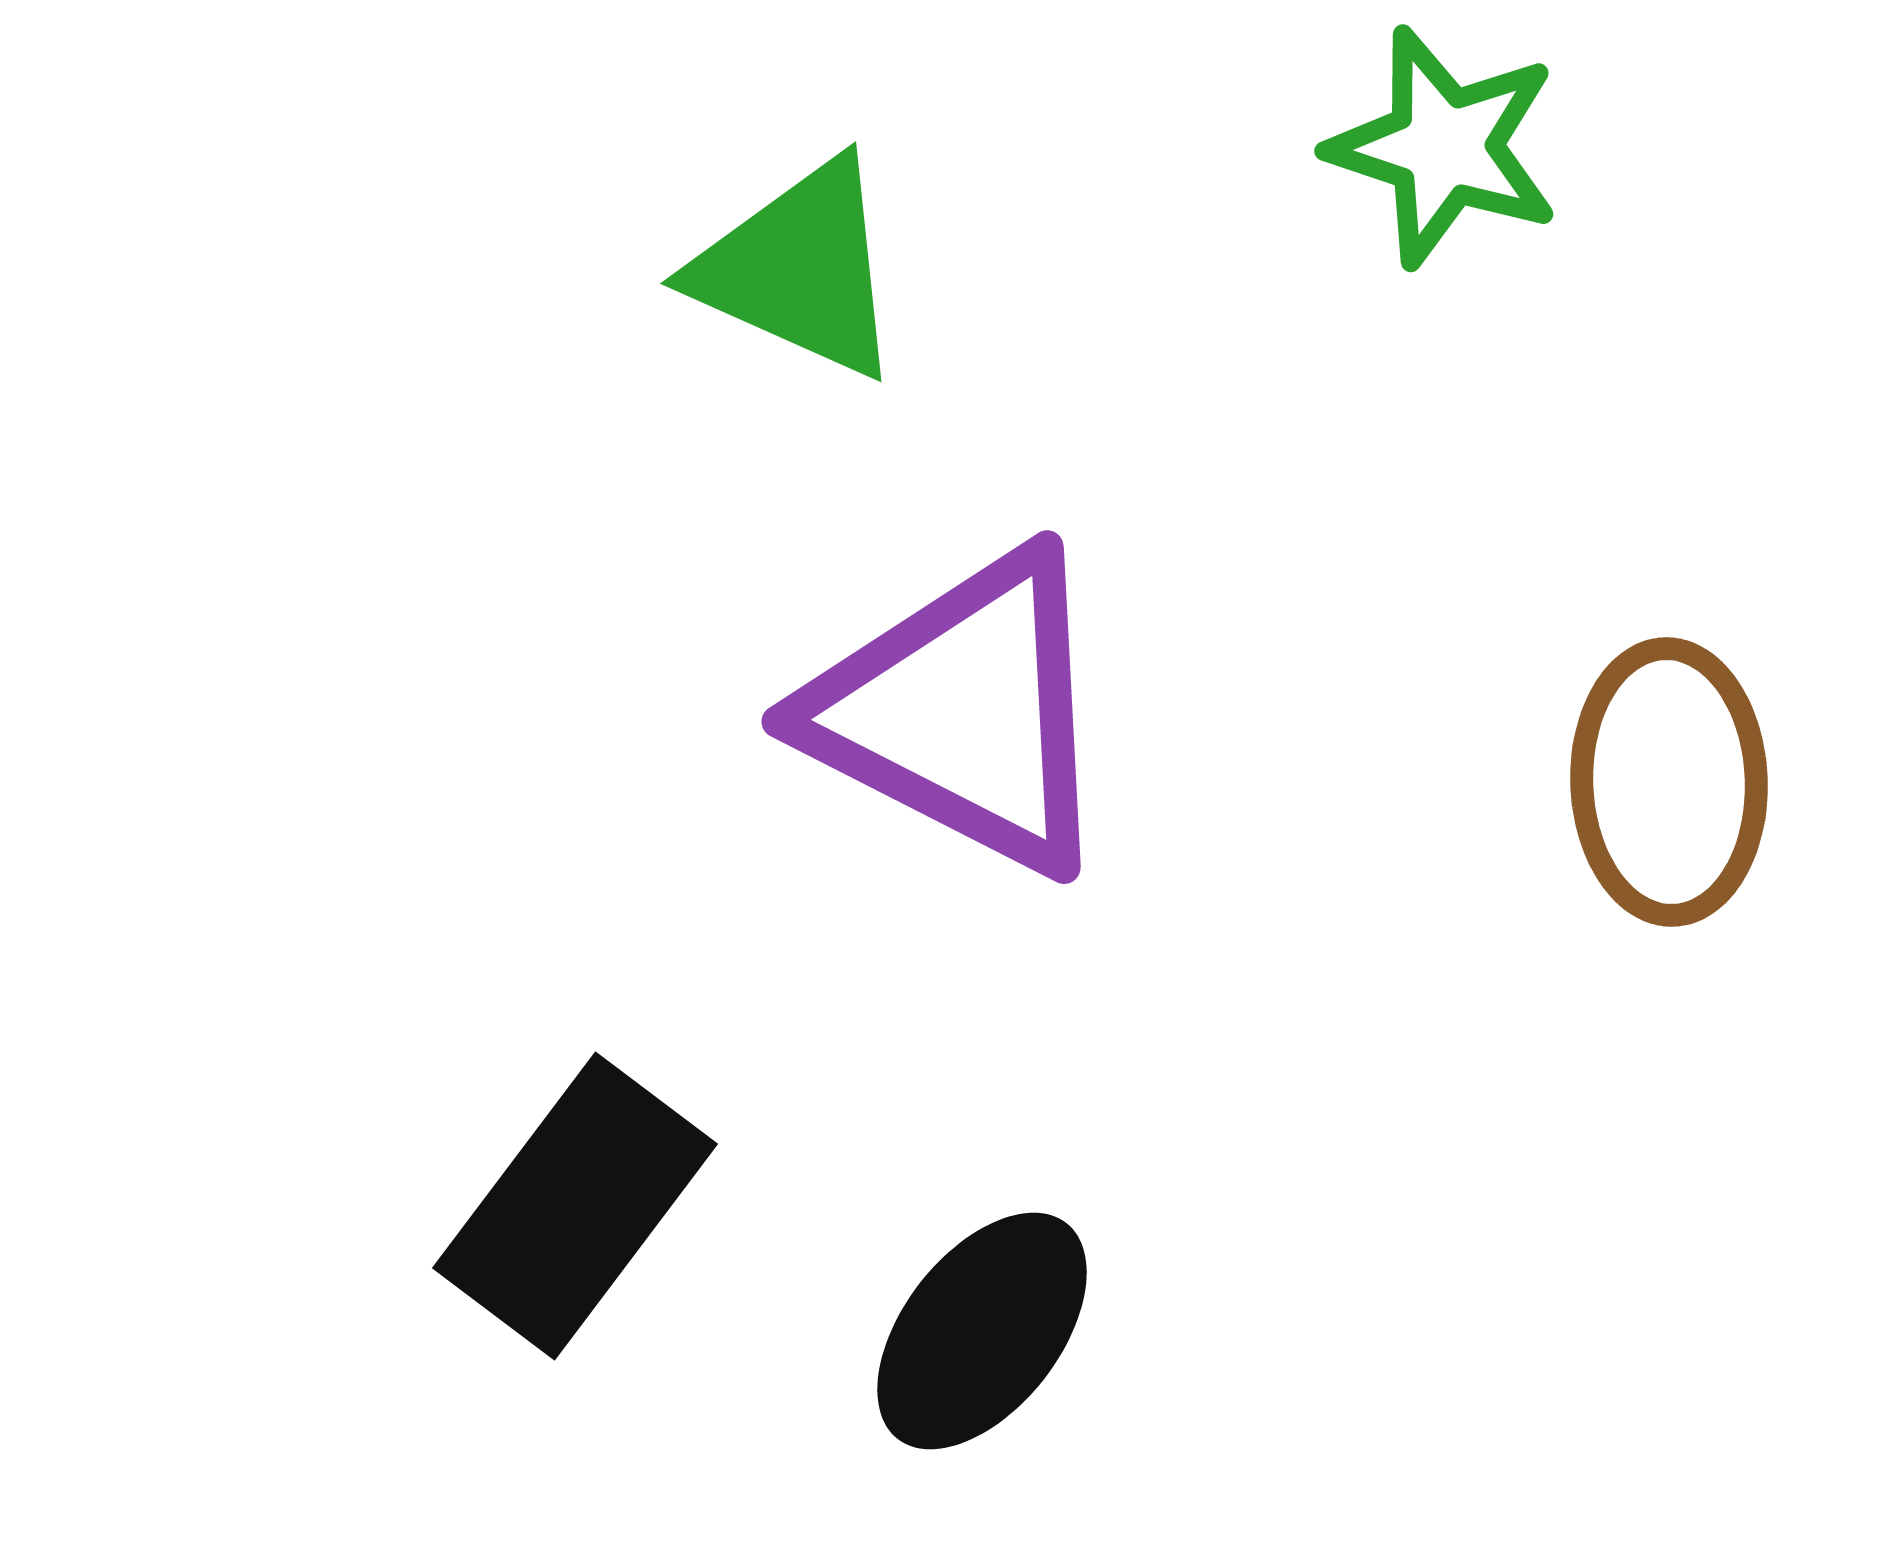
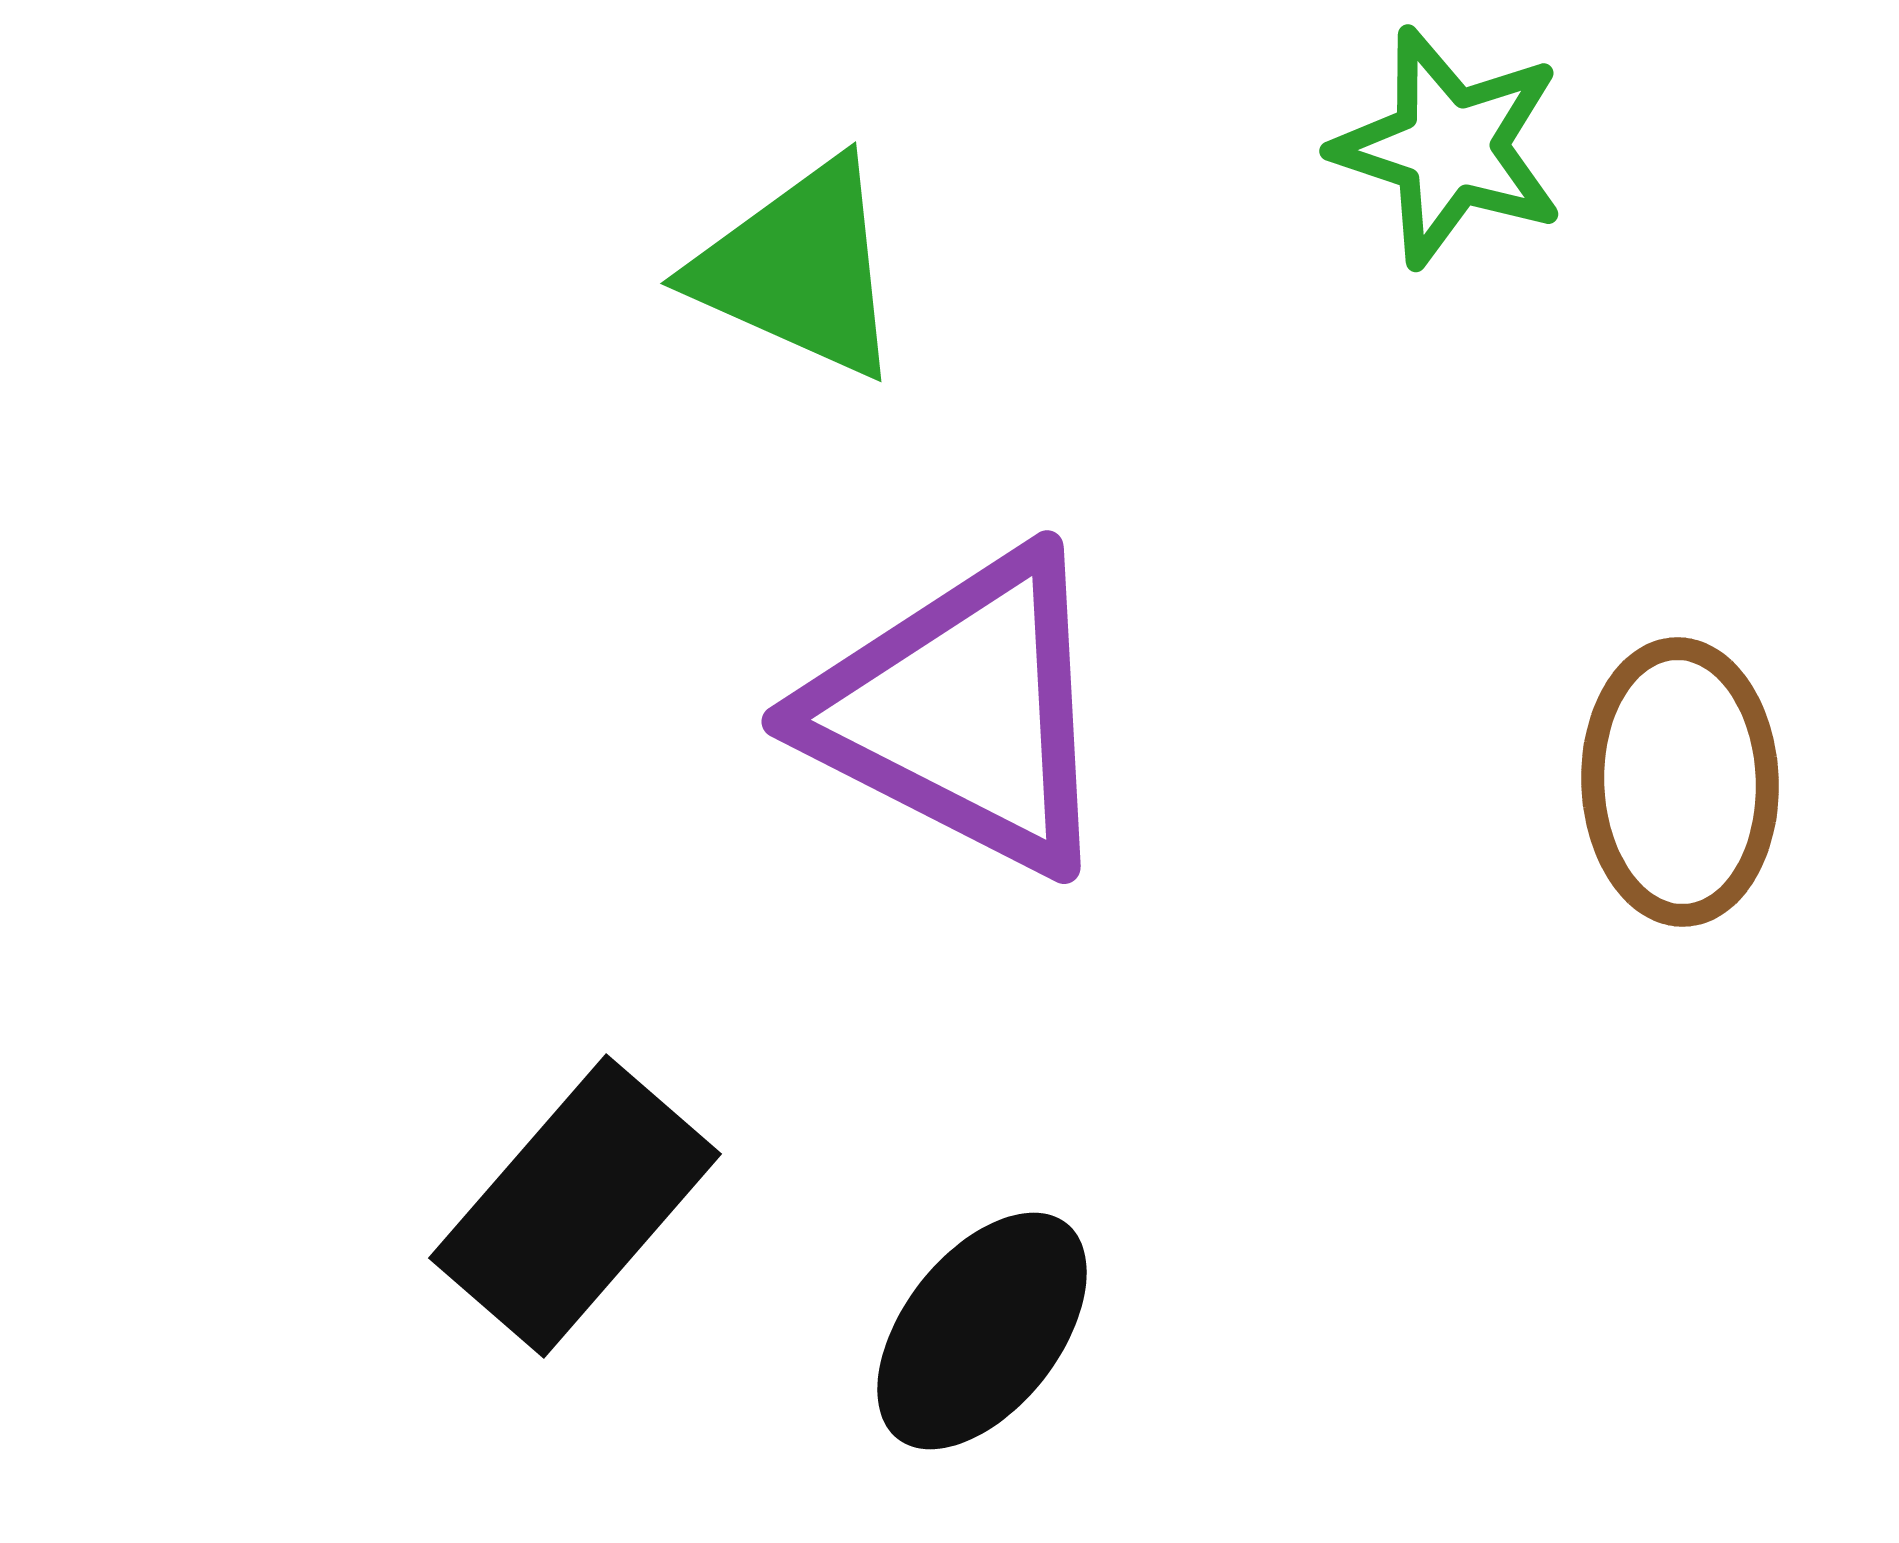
green star: moved 5 px right
brown ellipse: moved 11 px right
black rectangle: rotated 4 degrees clockwise
